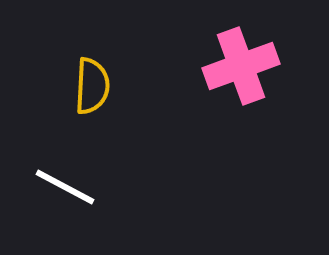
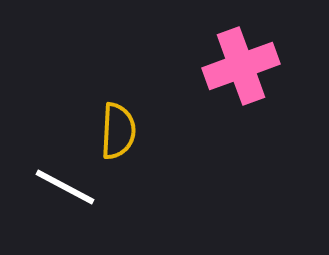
yellow semicircle: moved 26 px right, 45 px down
